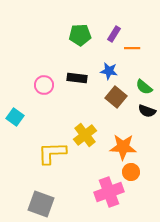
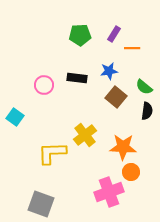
blue star: rotated 18 degrees counterclockwise
black semicircle: rotated 102 degrees counterclockwise
